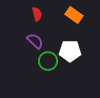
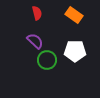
red semicircle: moved 1 px up
white pentagon: moved 5 px right
green circle: moved 1 px left, 1 px up
